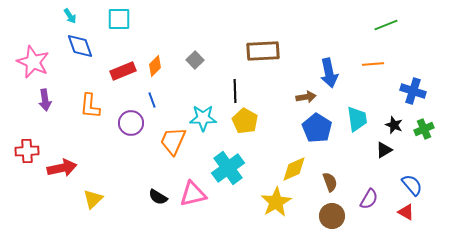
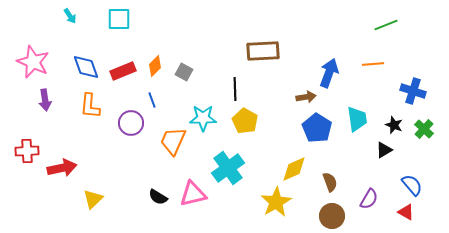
blue diamond: moved 6 px right, 21 px down
gray square: moved 11 px left, 12 px down; rotated 18 degrees counterclockwise
blue arrow: rotated 148 degrees counterclockwise
black line: moved 2 px up
green cross: rotated 24 degrees counterclockwise
